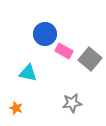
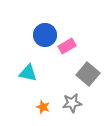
blue circle: moved 1 px down
pink rectangle: moved 3 px right, 5 px up; rotated 60 degrees counterclockwise
gray square: moved 2 px left, 15 px down
orange star: moved 27 px right, 1 px up
